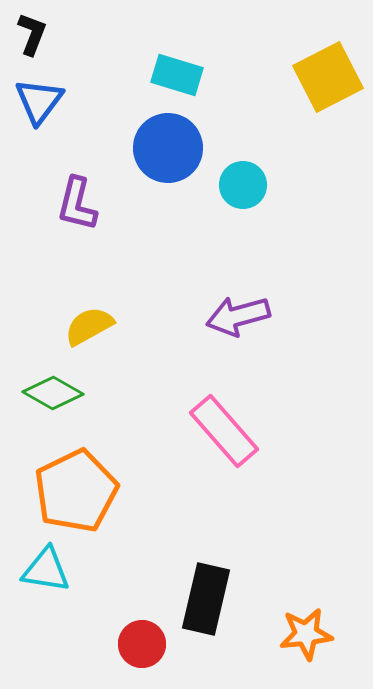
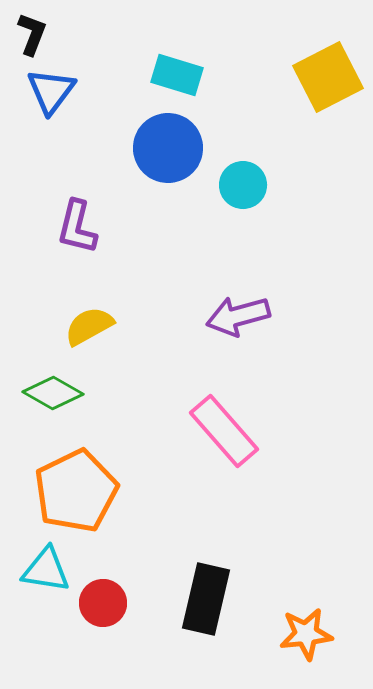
blue triangle: moved 12 px right, 10 px up
purple L-shape: moved 23 px down
red circle: moved 39 px left, 41 px up
